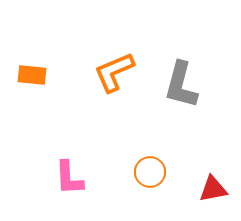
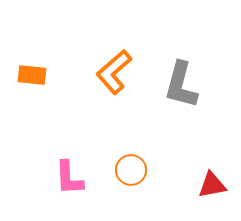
orange L-shape: rotated 18 degrees counterclockwise
orange circle: moved 19 px left, 2 px up
red triangle: moved 1 px left, 4 px up
